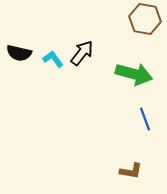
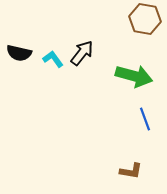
green arrow: moved 2 px down
